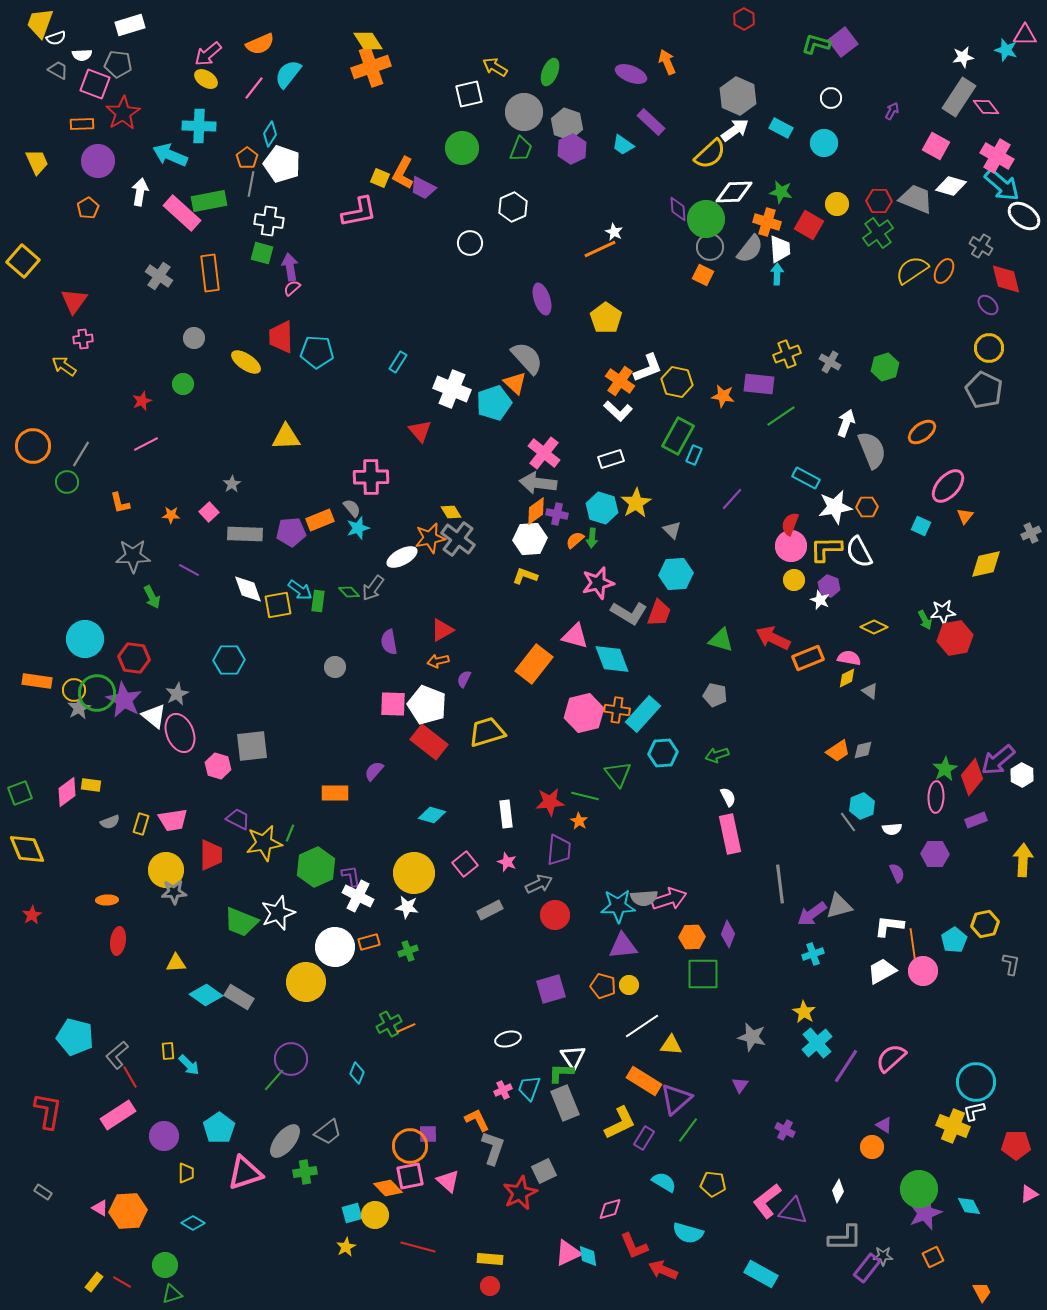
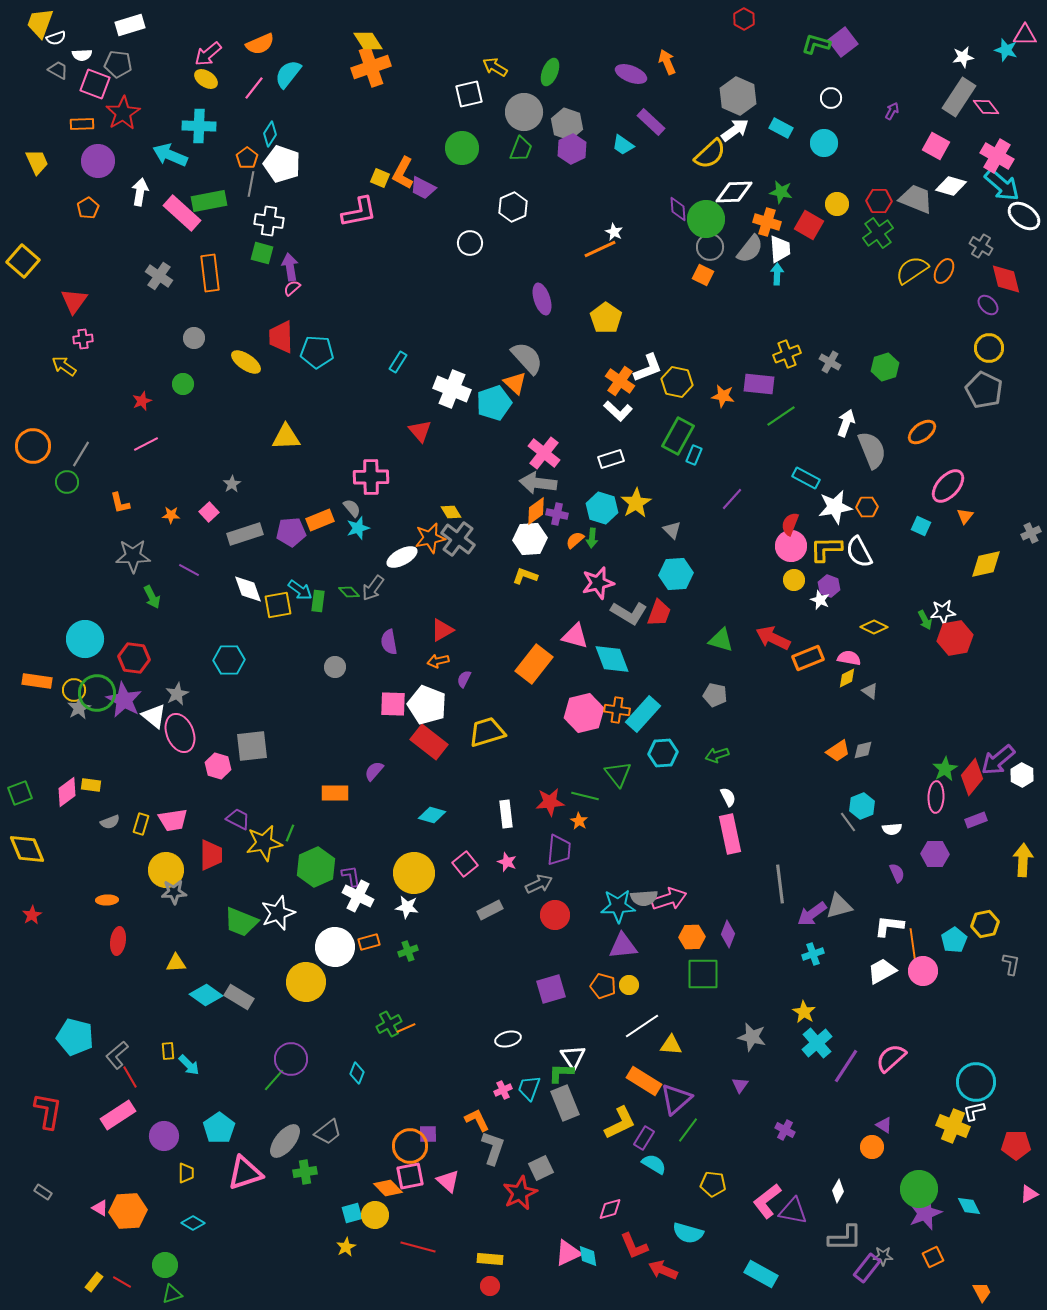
gray rectangle at (245, 534): rotated 20 degrees counterclockwise
gray square at (544, 1171): moved 3 px left, 3 px up
cyan semicircle at (664, 1182): moved 10 px left, 18 px up
